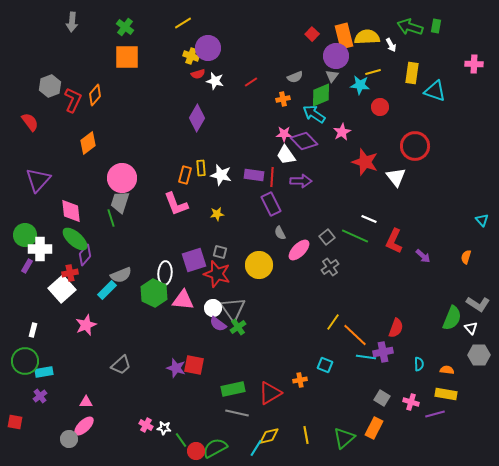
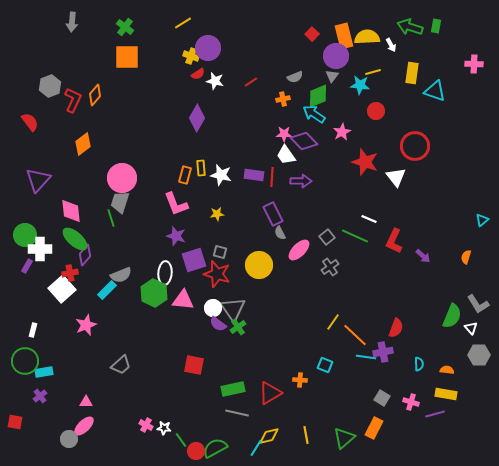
red semicircle at (198, 74): rotated 16 degrees counterclockwise
green diamond at (321, 95): moved 3 px left, 1 px down
red circle at (380, 107): moved 4 px left, 4 px down
orange diamond at (88, 143): moved 5 px left, 1 px down
purple rectangle at (271, 204): moved 2 px right, 10 px down
cyan triangle at (482, 220): rotated 32 degrees clockwise
gray L-shape at (478, 304): rotated 25 degrees clockwise
green semicircle at (452, 318): moved 2 px up
purple star at (176, 368): moved 132 px up
orange cross at (300, 380): rotated 16 degrees clockwise
